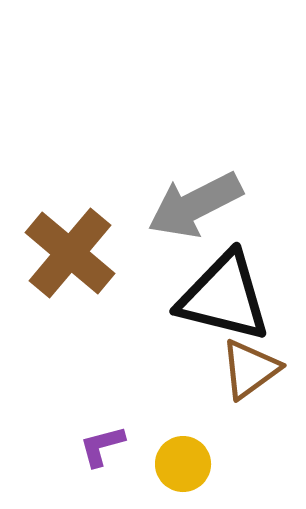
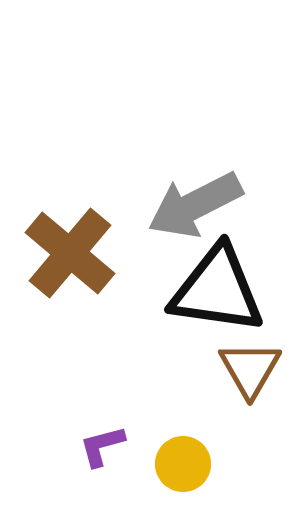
black triangle: moved 7 px left, 7 px up; rotated 6 degrees counterclockwise
brown triangle: rotated 24 degrees counterclockwise
